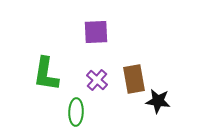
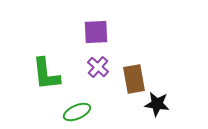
green L-shape: rotated 15 degrees counterclockwise
purple cross: moved 1 px right, 13 px up
black star: moved 1 px left, 3 px down
green ellipse: moved 1 px right; rotated 64 degrees clockwise
